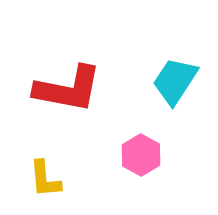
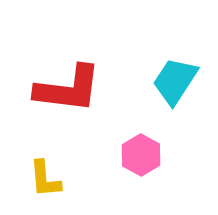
red L-shape: rotated 4 degrees counterclockwise
